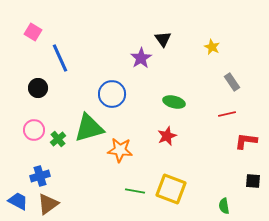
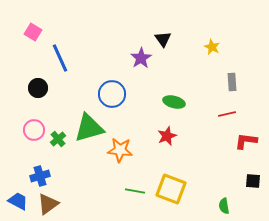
gray rectangle: rotated 30 degrees clockwise
